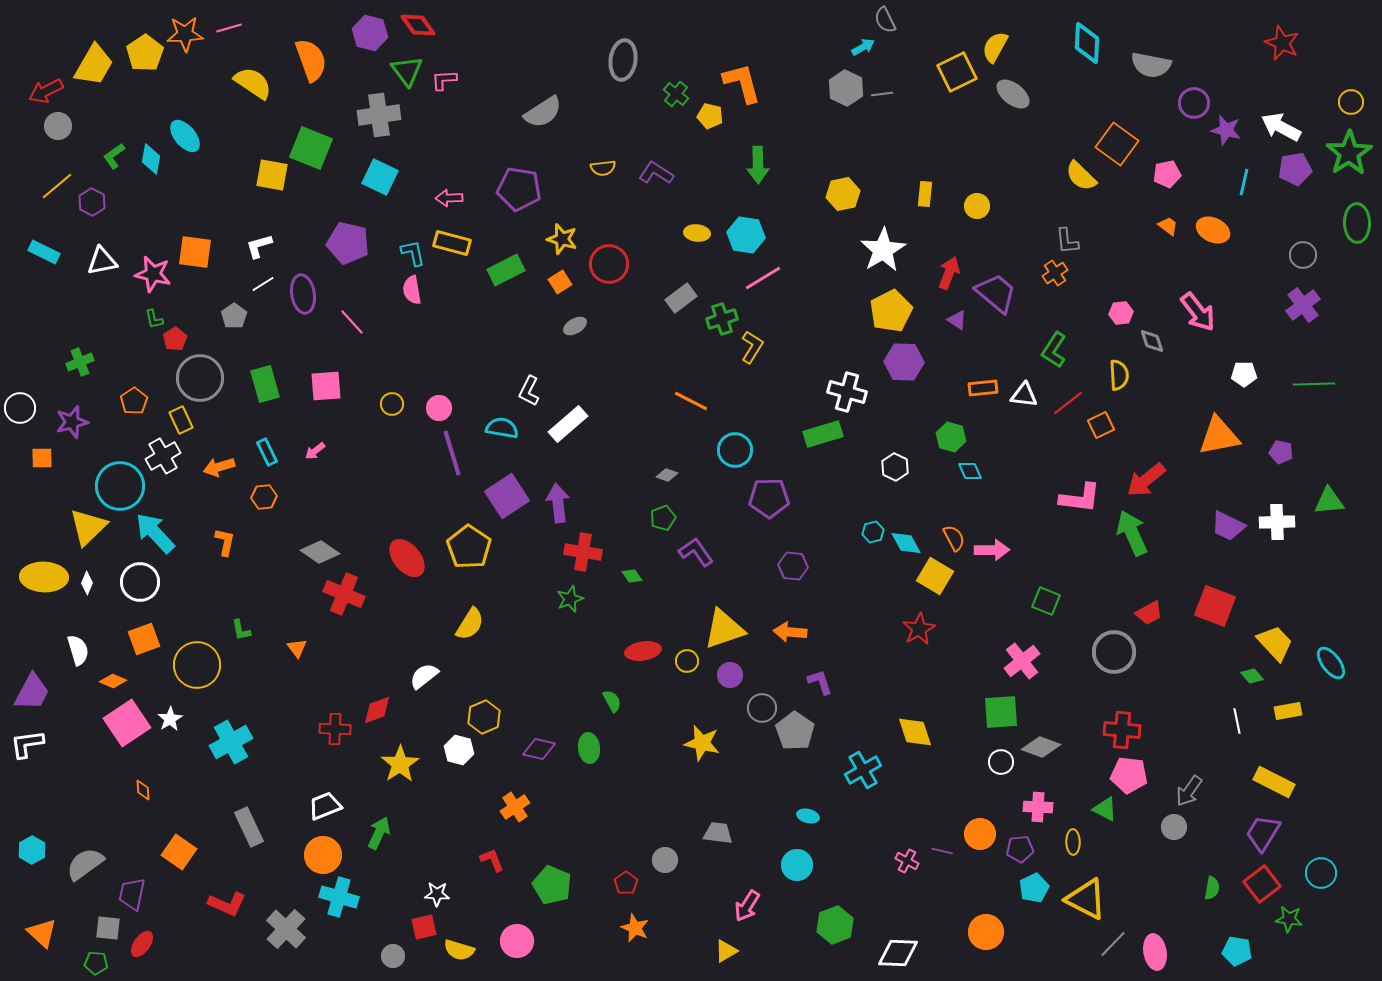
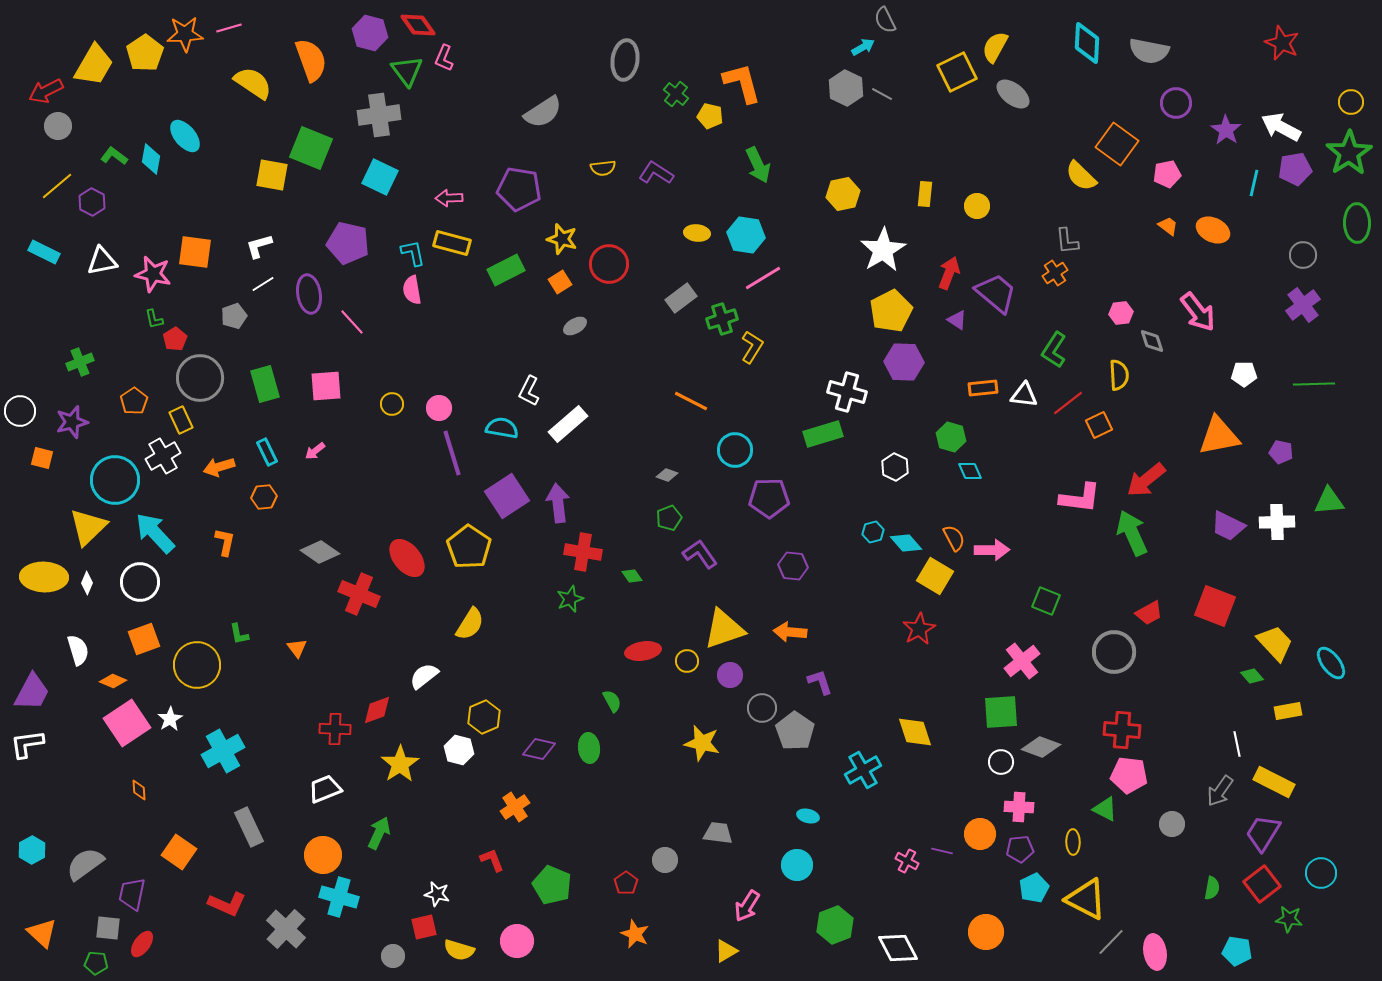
gray ellipse at (623, 60): moved 2 px right
gray semicircle at (1151, 65): moved 2 px left, 14 px up
pink L-shape at (444, 80): moved 22 px up; rotated 64 degrees counterclockwise
gray line at (882, 94): rotated 35 degrees clockwise
purple circle at (1194, 103): moved 18 px left
purple star at (1226, 130): rotated 20 degrees clockwise
green L-shape at (114, 156): rotated 72 degrees clockwise
green arrow at (758, 165): rotated 24 degrees counterclockwise
cyan line at (1244, 182): moved 10 px right, 1 px down
purple ellipse at (303, 294): moved 6 px right
gray pentagon at (234, 316): rotated 15 degrees clockwise
white circle at (20, 408): moved 3 px down
orange square at (1101, 425): moved 2 px left
orange square at (42, 458): rotated 15 degrees clockwise
cyan circle at (120, 486): moved 5 px left, 6 px up
green pentagon at (663, 518): moved 6 px right
cyan diamond at (906, 543): rotated 12 degrees counterclockwise
purple L-shape at (696, 552): moved 4 px right, 2 px down
red cross at (344, 594): moved 15 px right
green L-shape at (241, 630): moved 2 px left, 4 px down
white line at (1237, 721): moved 23 px down
cyan cross at (231, 742): moved 8 px left, 9 px down
orange diamond at (143, 790): moved 4 px left
gray arrow at (1189, 791): moved 31 px right
white trapezoid at (325, 806): moved 17 px up
pink cross at (1038, 807): moved 19 px left
gray circle at (1174, 827): moved 2 px left, 3 px up
white star at (437, 894): rotated 10 degrees clockwise
orange star at (635, 928): moved 6 px down
gray line at (1113, 944): moved 2 px left, 2 px up
white diamond at (898, 953): moved 5 px up; rotated 60 degrees clockwise
